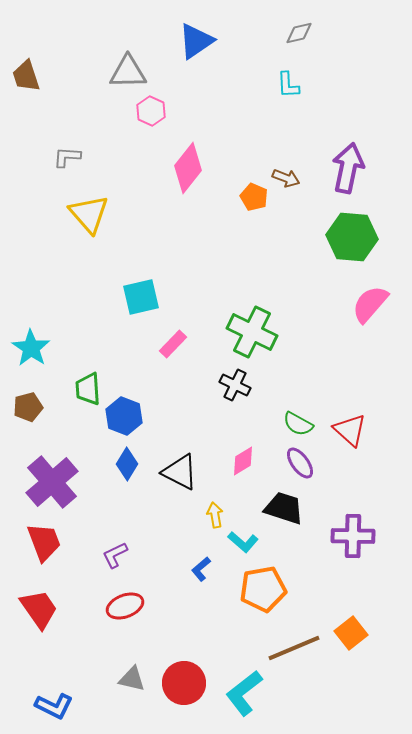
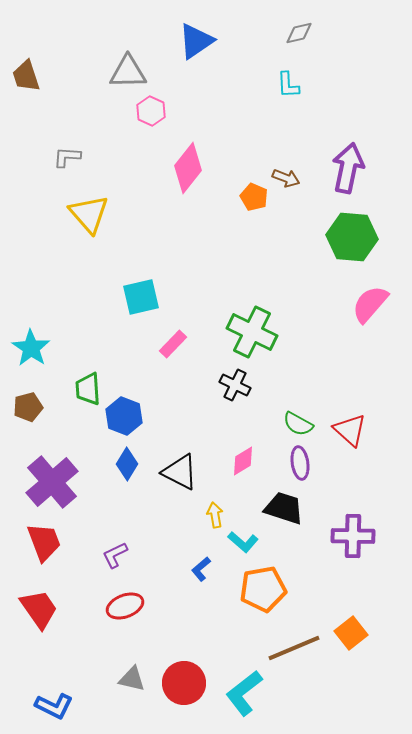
purple ellipse at (300, 463): rotated 28 degrees clockwise
